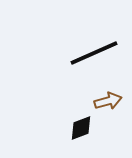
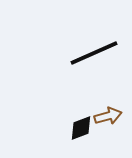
brown arrow: moved 15 px down
